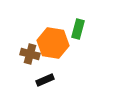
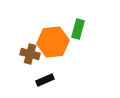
orange hexagon: moved 1 px up; rotated 16 degrees counterclockwise
